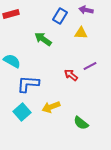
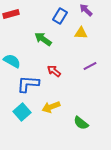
purple arrow: rotated 32 degrees clockwise
red arrow: moved 17 px left, 4 px up
